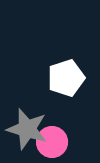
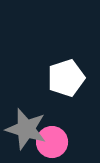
gray star: moved 1 px left
